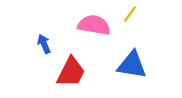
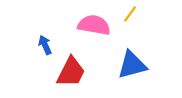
blue arrow: moved 1 px right, 1 px down
blue triangle: rotated 24 degrees counterclockwise
